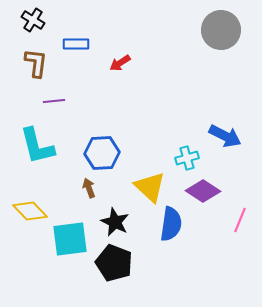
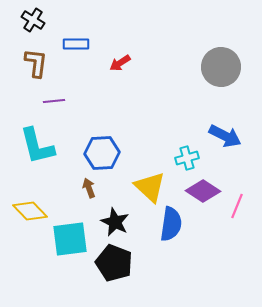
gray circle: moved 37 px down
pink line: moved 3 px left, 14 px up
